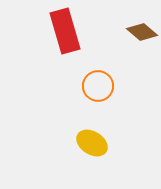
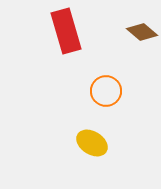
red rectangle: moved 1 px right
orange circle: moved 8 px right, 5 px down
